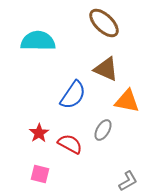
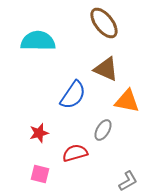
brown ellipse: rotated 8 degrees clockwise
red star: rotated 18 degrees clockwise
red semicircle: moved 5 px right, 9 px down; rotated 45 degrees counterclockwise
